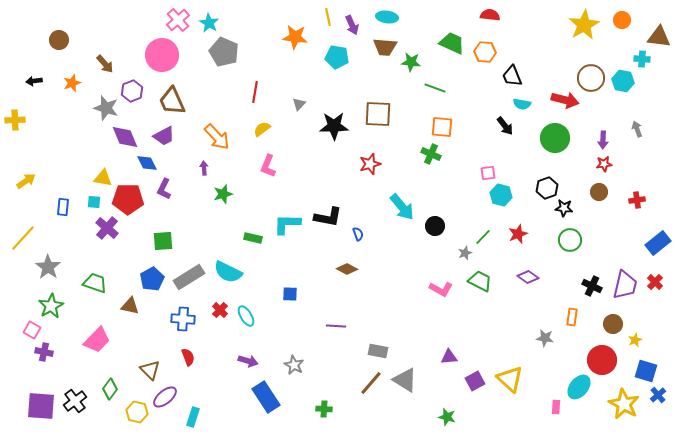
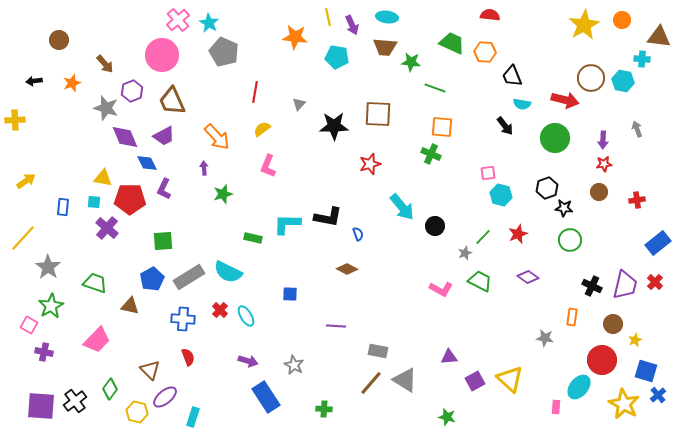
red pentagon at (128, 199): moved 2 px right
pink square at (32, 330): moved 3 px left, 5 px up
